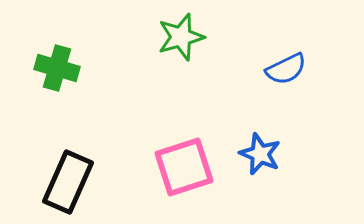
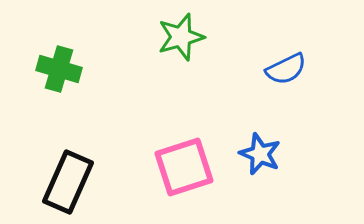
green cross: moved 2 px right, 1 px down
